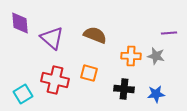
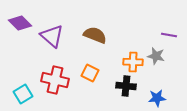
purple diamond: rotated 40 degrees counterclockwise
purple line: moved 2 px down; rotated 14 degrees clockwise
purple triangle: moved 2 px up
orange cross: moved 2 px right, 6 px down
orange square: moved 1 px right; rotated 12 degrees clockwise
black cross: moved 2 px right, 3 px up
blue star: moved 1 px right, 4 px down
